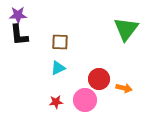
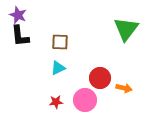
purple star: rotated 24 degrees clockwise
black L-shape: moved 1 px right, 1 px down
red circle: moved 1 px right, 1 px up
